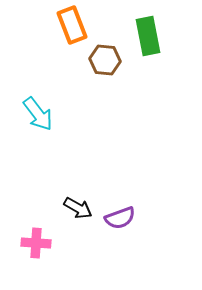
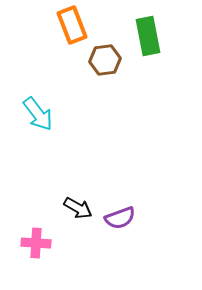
brown hexagon: rotated 12 degrees counterclockwise
